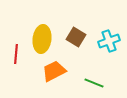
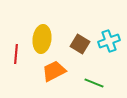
brown square: moved 4 px right, 7 px down
